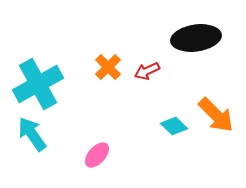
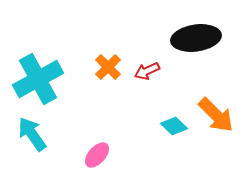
cyan cross: moved 5 px up
